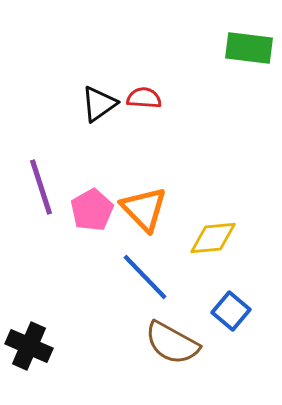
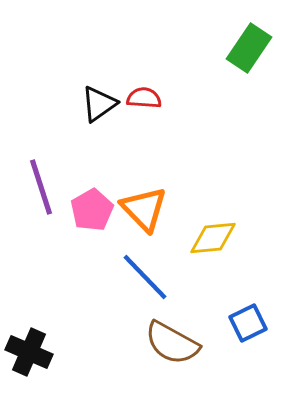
green rectangle: rotated 63 degrees counterclockwise
blue square: moved 17 px right, 12 px down; rotated 24 degrees clockwise
black cross: moved 6 px down
